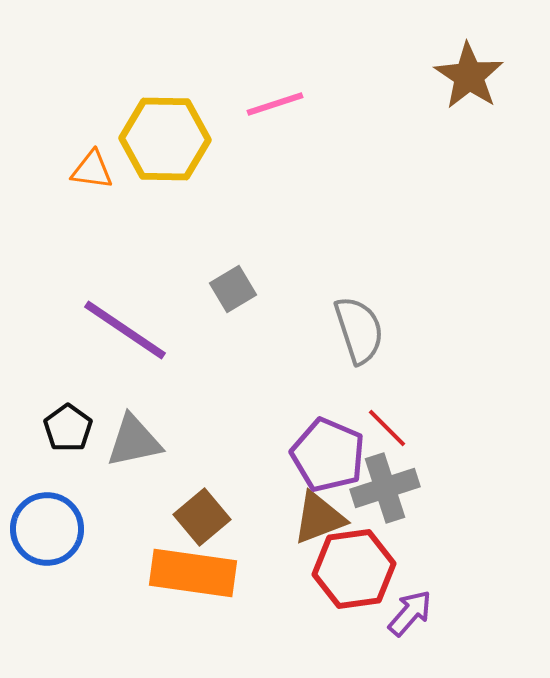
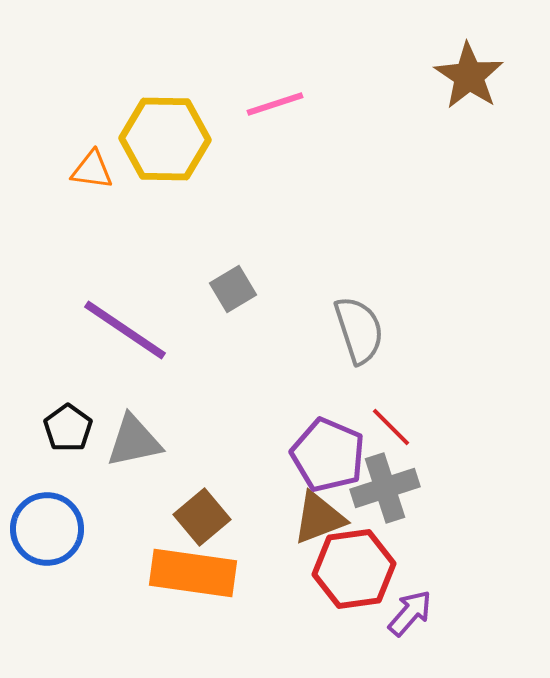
red line: moved 4 px right, 1 px up
